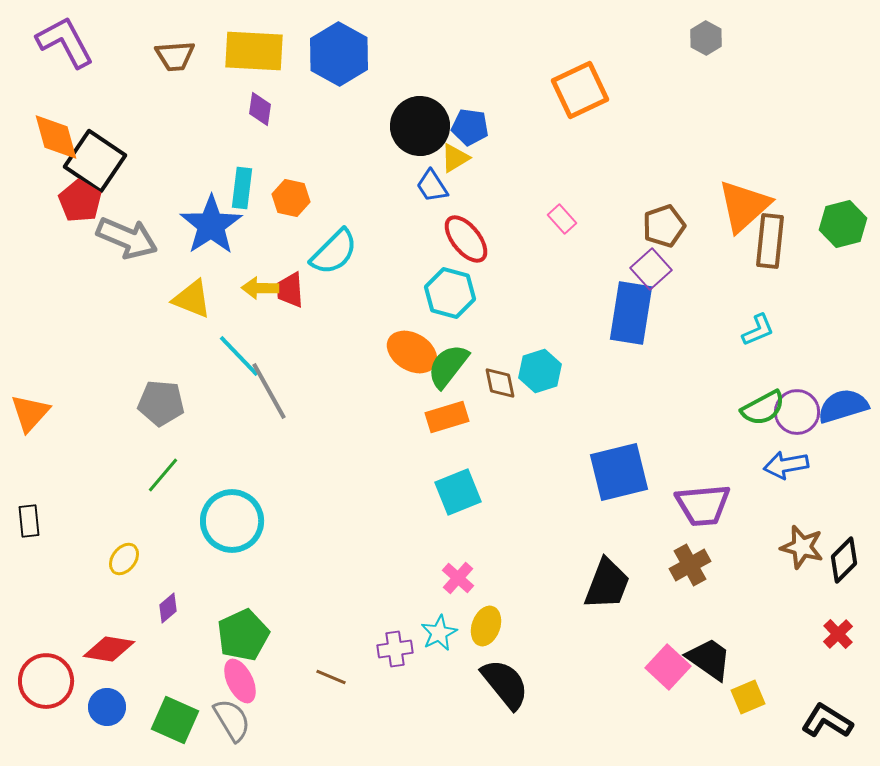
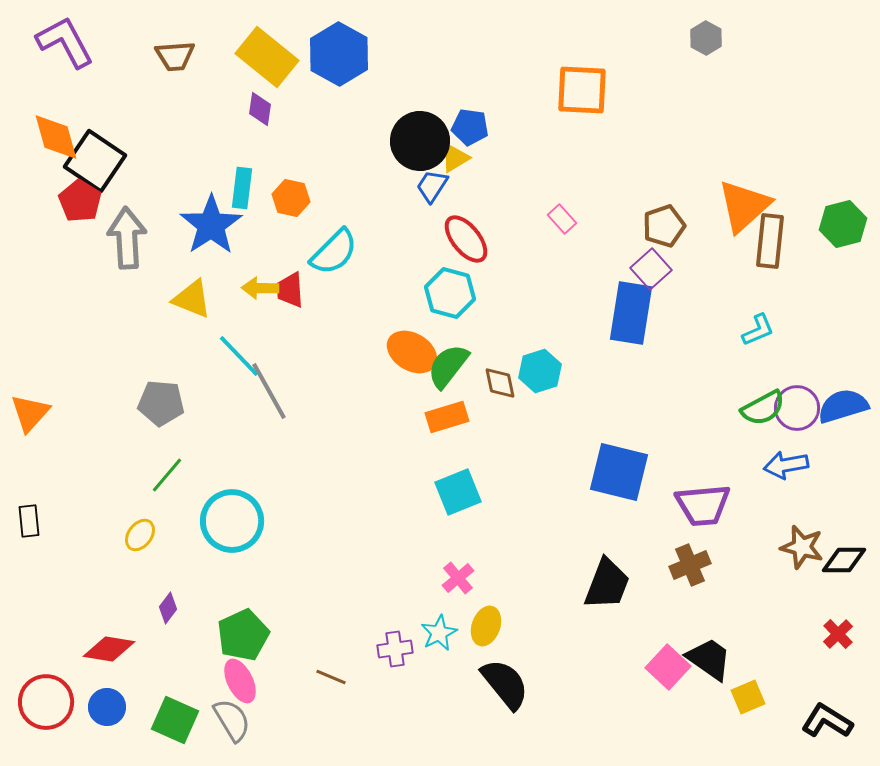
yellow rectangle at (254, 51): moved 13 px right, 6 px down; rotated 36 degrees clockwise
orange square at (580, 90): moved 2 px right; rotated 28 degrees clockwise
black circle at (420, 126): moved 15 px down
blue trapezoid at (432, 186): rotated 66 degrees clockwise
gray arrow at (127, 238): rotated 116 degrees counterclockwise
purple circle at (797, 412): moved 4 px up
blue square at (619, 472): rotated 28 degrees clockwise
green line at (163, 475): moved 4 px right
yellow ellipse at (124, 559): moved 16 px right, 24 px up
black diamond at (844, 560): rotated 45 degrees clockwise
brown cross at (690, 565): rotated 6 degrees clockwise
pink cross at (458, 578): rotated 8 degrees clockwise
purple diamond at (168, 608): rotated 12 degrees counterclockwise
red circle at (46, 681): moved 21 px down
